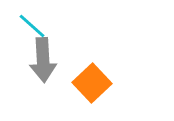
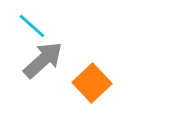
gray arrow: rotated 129 degrees counterclockwise
